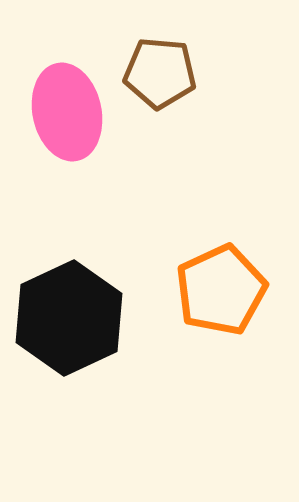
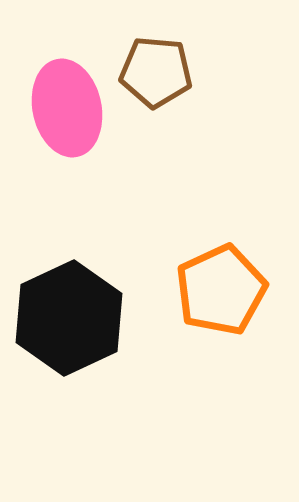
brown pentagon: moved 4 px left, 1 px up
pink ellipse: moved 4 px up
